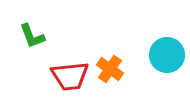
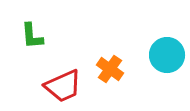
green L-shape: rotated 16 degrees clockwise
red trapezoid: moved 7 px left, 10 px down; rotated 18 degrees counterclockwise
